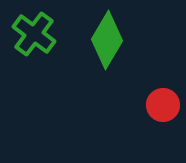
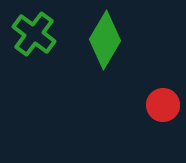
green diamond: moved 2 px left
